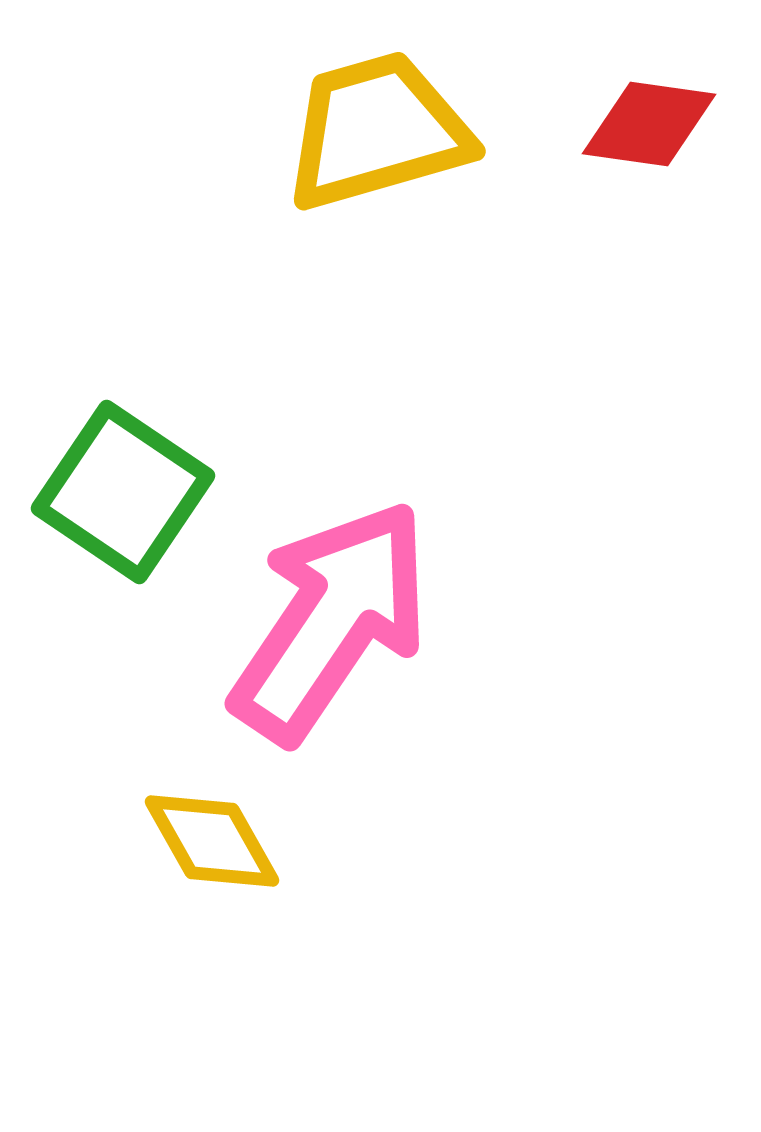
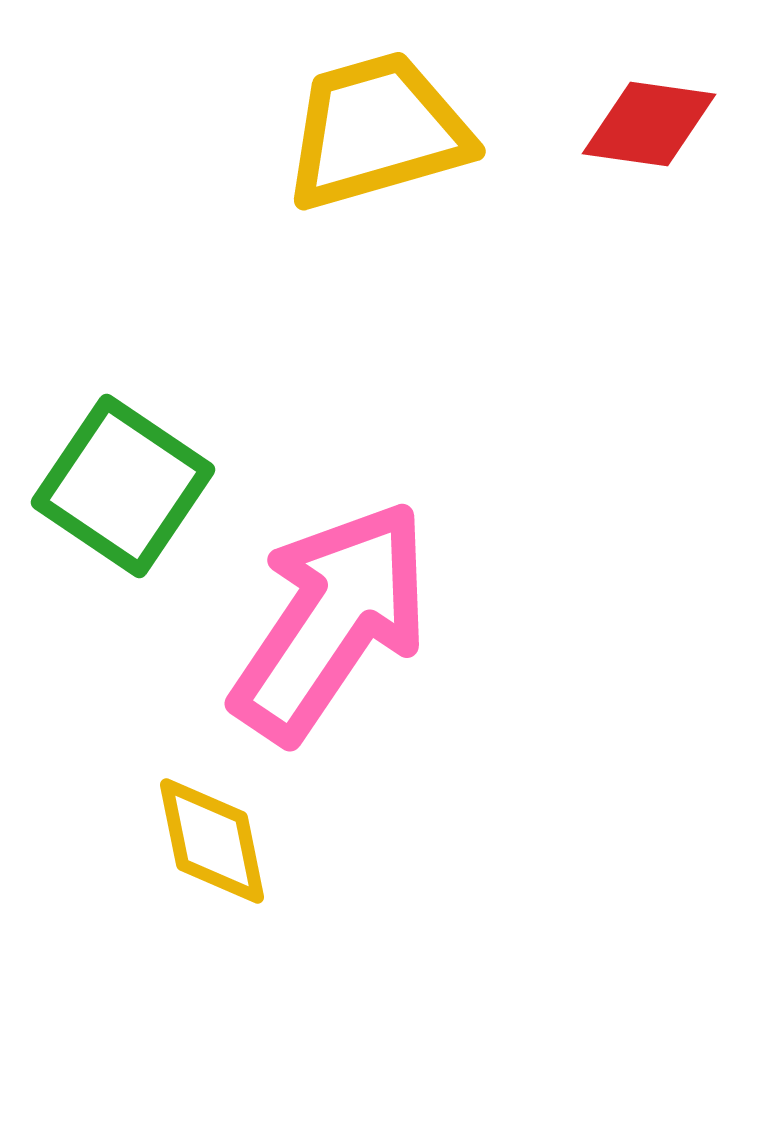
green square: moved 6 px up
yellow diamond: rotated 18 degrees clockwise
